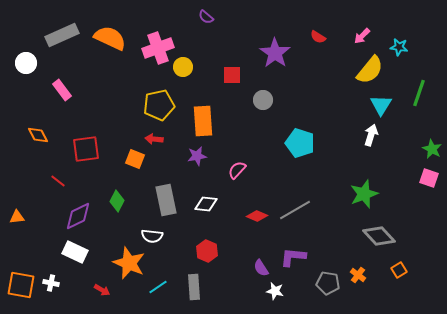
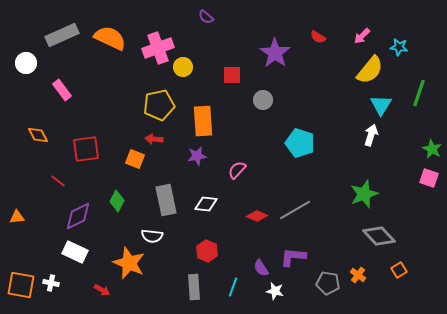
cyan line at (158, 287): moved 75 px right; rotated 36 degrees counterclockwise
